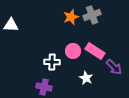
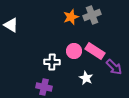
white triangle: rotated 28 degrees clockwise
pink circle: moved 1 px right
